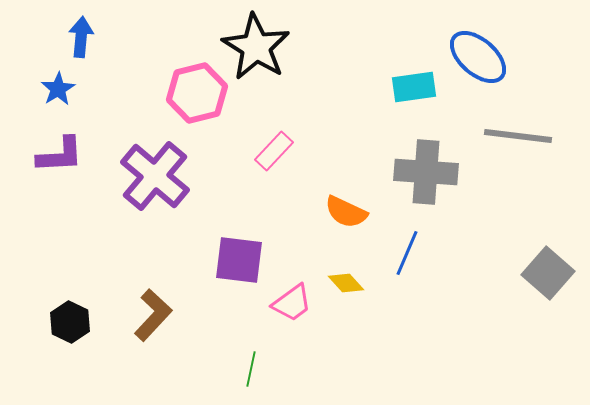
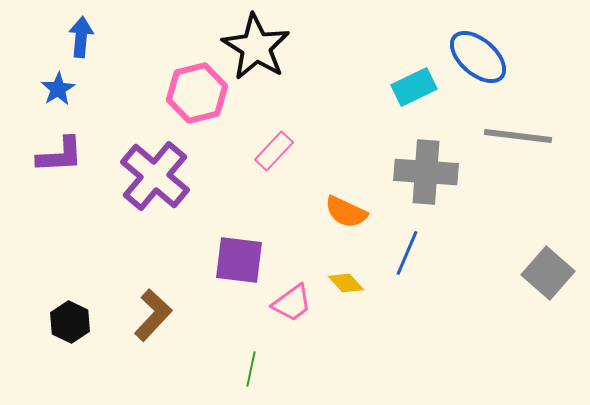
cyan rectangle: rotated 18 degrees counterclockwise
